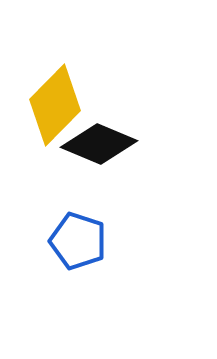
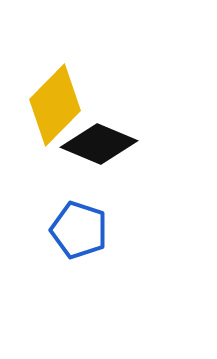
blue pentagon: moved 1 px right, 11 px up
